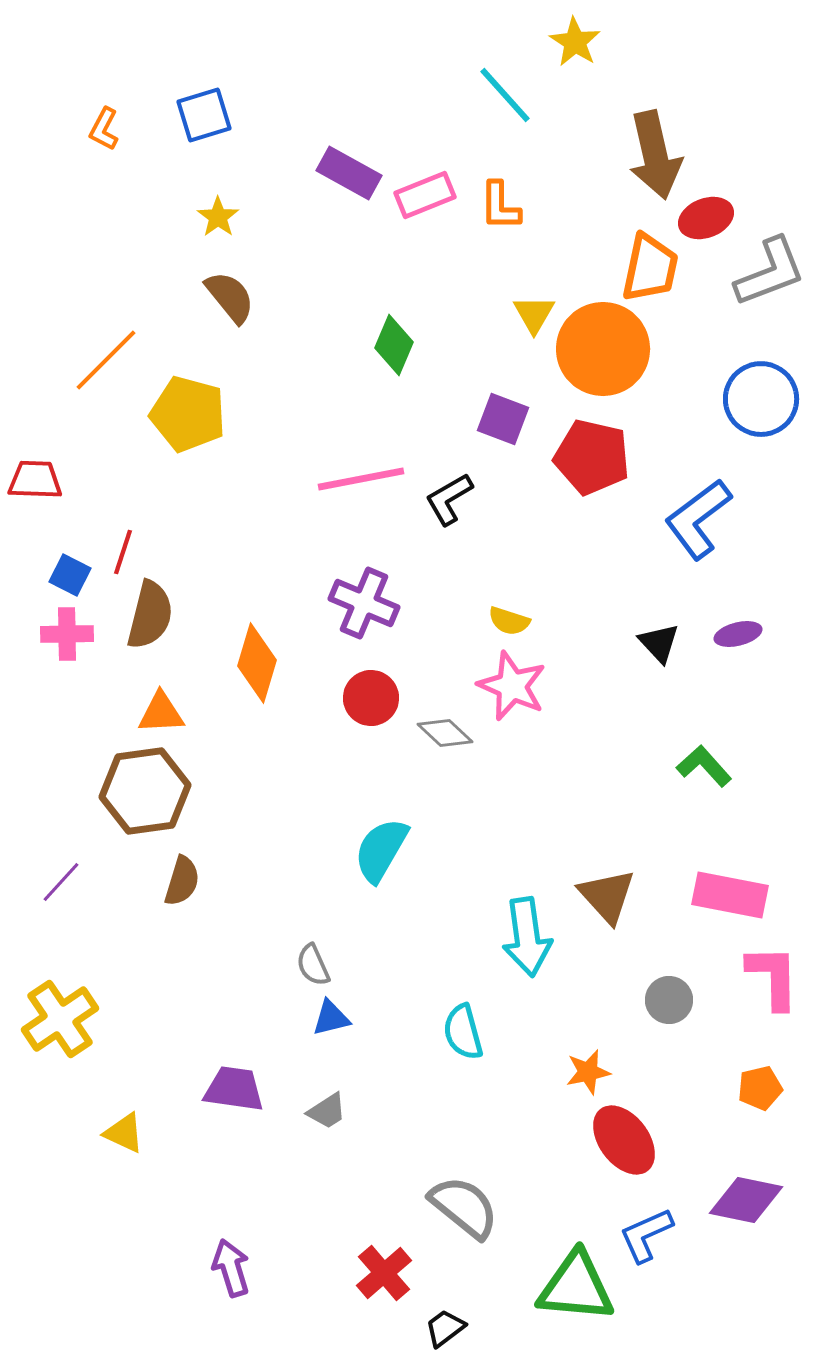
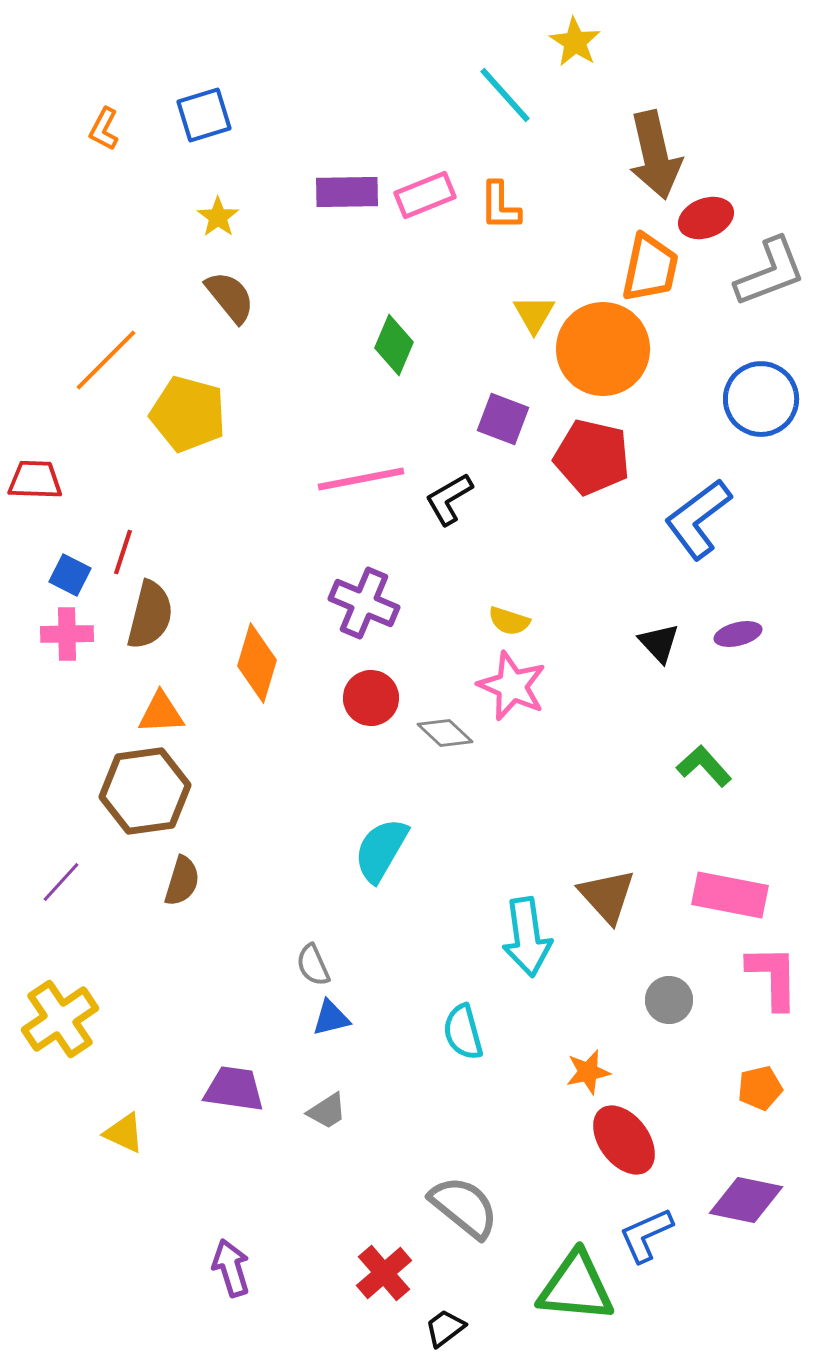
purple rectangle at (349, 173): moved 2 px left, 19 px down; rotated 30 degrees counterclockwise
